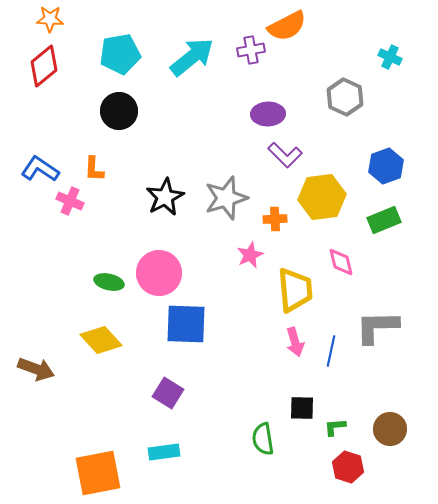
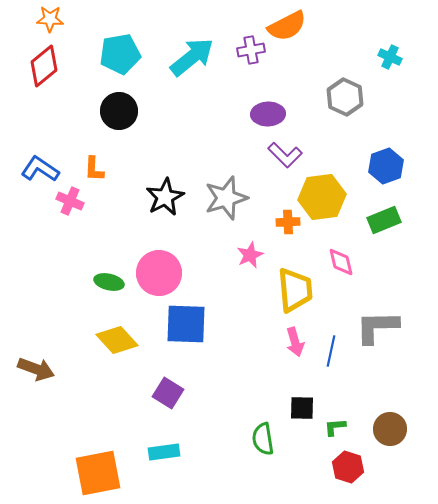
orange cross: moved 13 px right, 3 px down
yellow diamond: moved 16 px right
